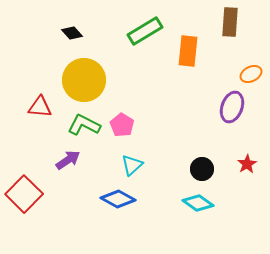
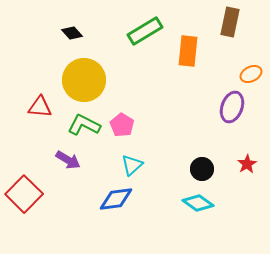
brown rectangle: rotated 8 degrees clockwise
purple arrow: rotated 65 degrees clockwise
blue diamond: moved 2 px left; rotated 36 degrees counterclockwise
